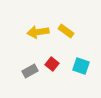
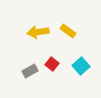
yellow rectangle: moved 2 px right
cyan square: rotated 30 degrees clockwise
